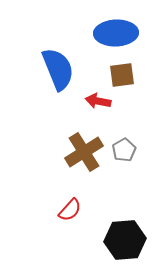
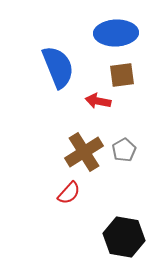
blue semicircle: moved 2 px up
red semicircle: moved 1 px left, 17 px up
black hexagon: moved 1 px left, 3 px up; rotated 15 degrees clockwise
